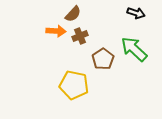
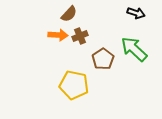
brown semicircle: moved 4 px left
orange arrow: moved 2 px right, 4 px down
